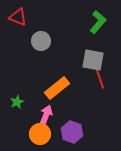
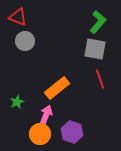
gray circle: moved 16 px left
gray square: moved 2 px right, 11 px up
